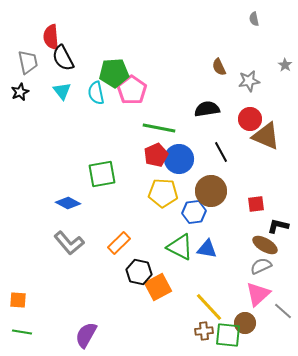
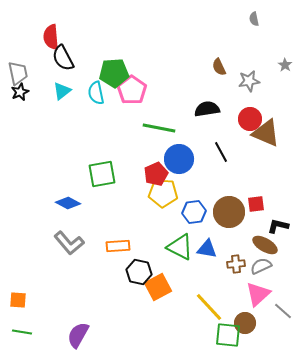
gray trapezoid at (28, 62): moved 10 px left, 11 px down
cyan triangle at (62, 91): rotated 30 degrees clockwise
brown triangle at (266, 136): moved 3 px up
red pentagon at (156, 155): moved 19 px down
brown circle at (211, 191): moved 18 px right, 21 px down
orange rectangle at (119, 243): moved 1 px left, 3 px down; rotated 40 degrees clockwise
brown cross at (204, 331): moved 32 px right, 67 px up
purple semicircle at (86, 335): moved 8 px left
